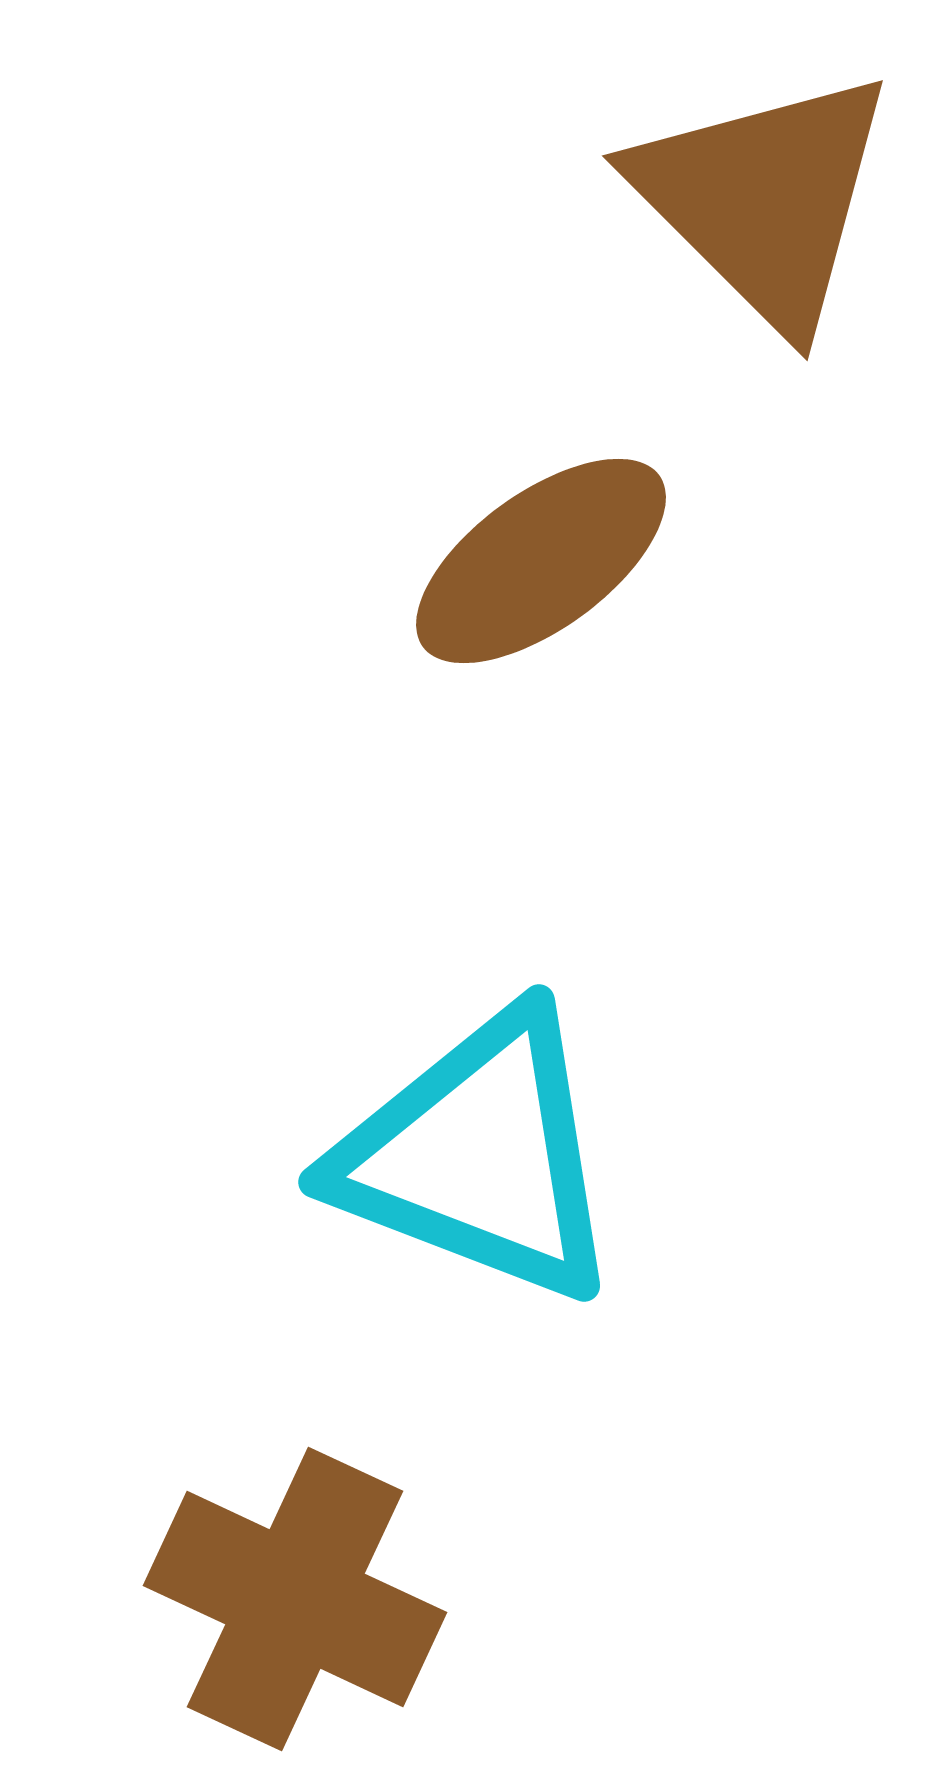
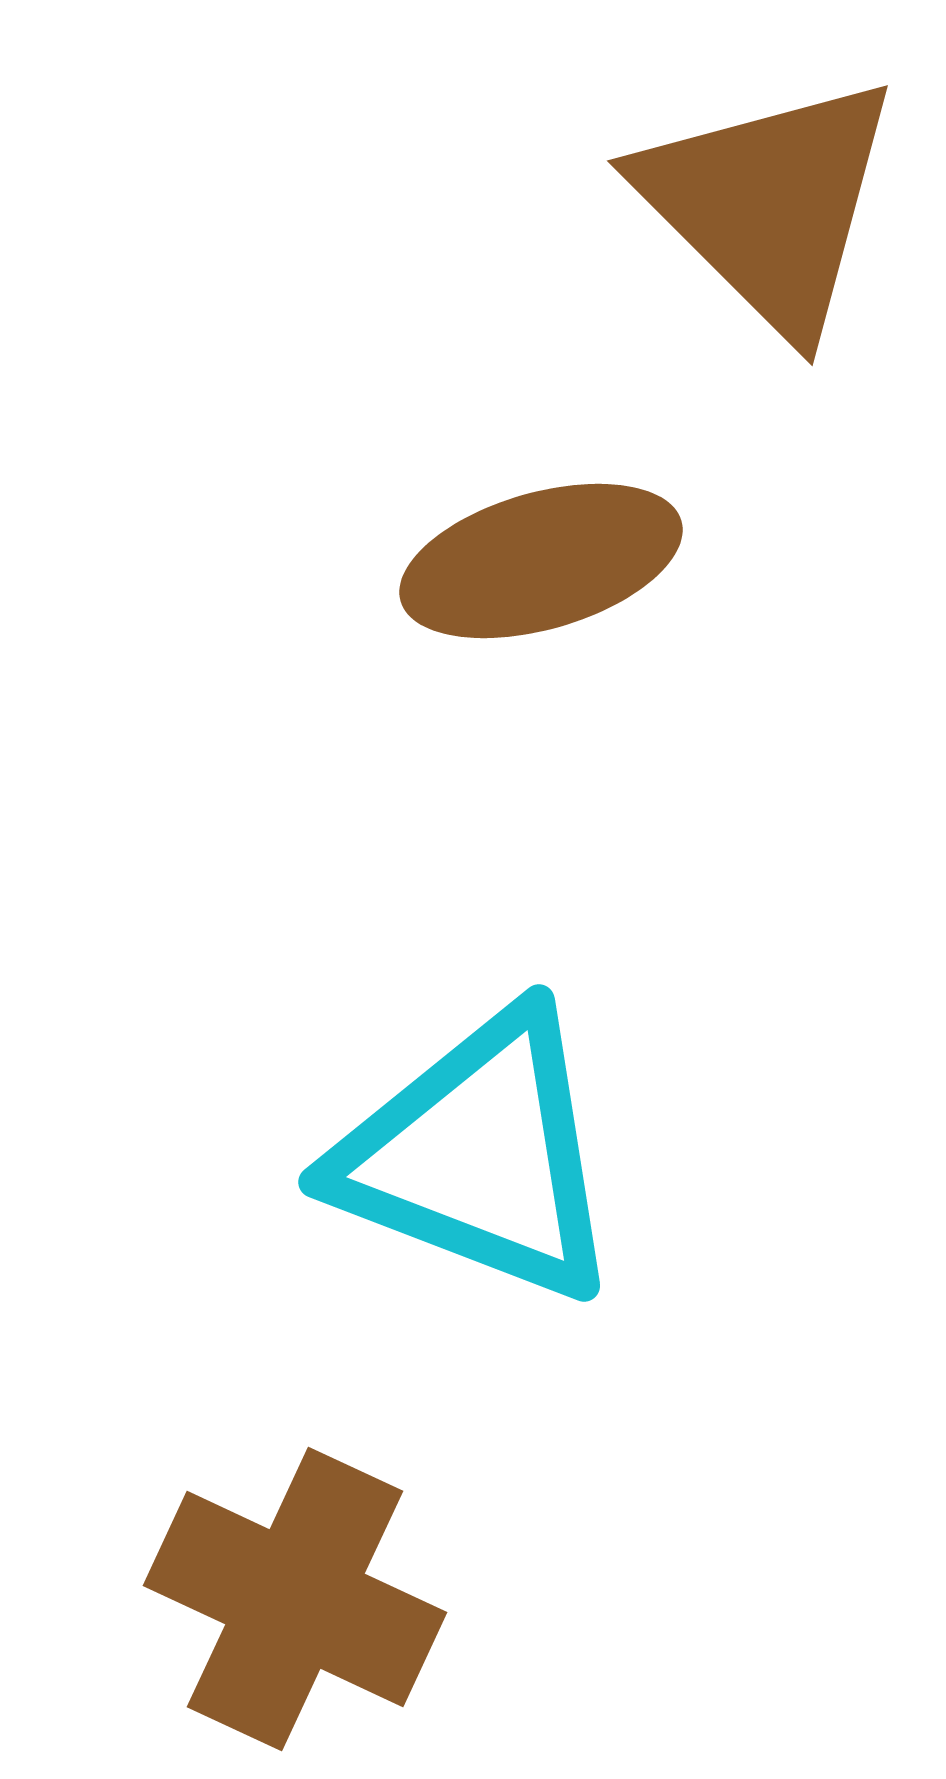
brown triangle: moved 5 px right, 5 px down
brown ellipse: rotated 20 degrees clockwise
